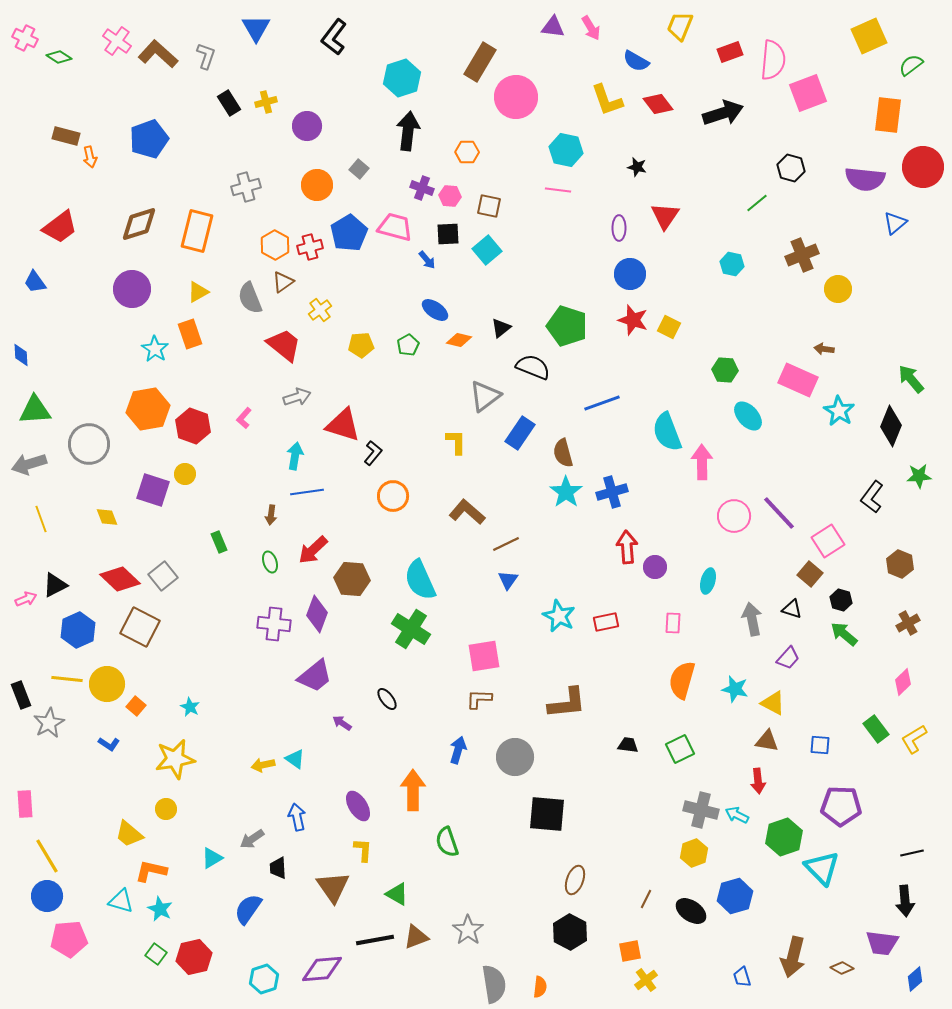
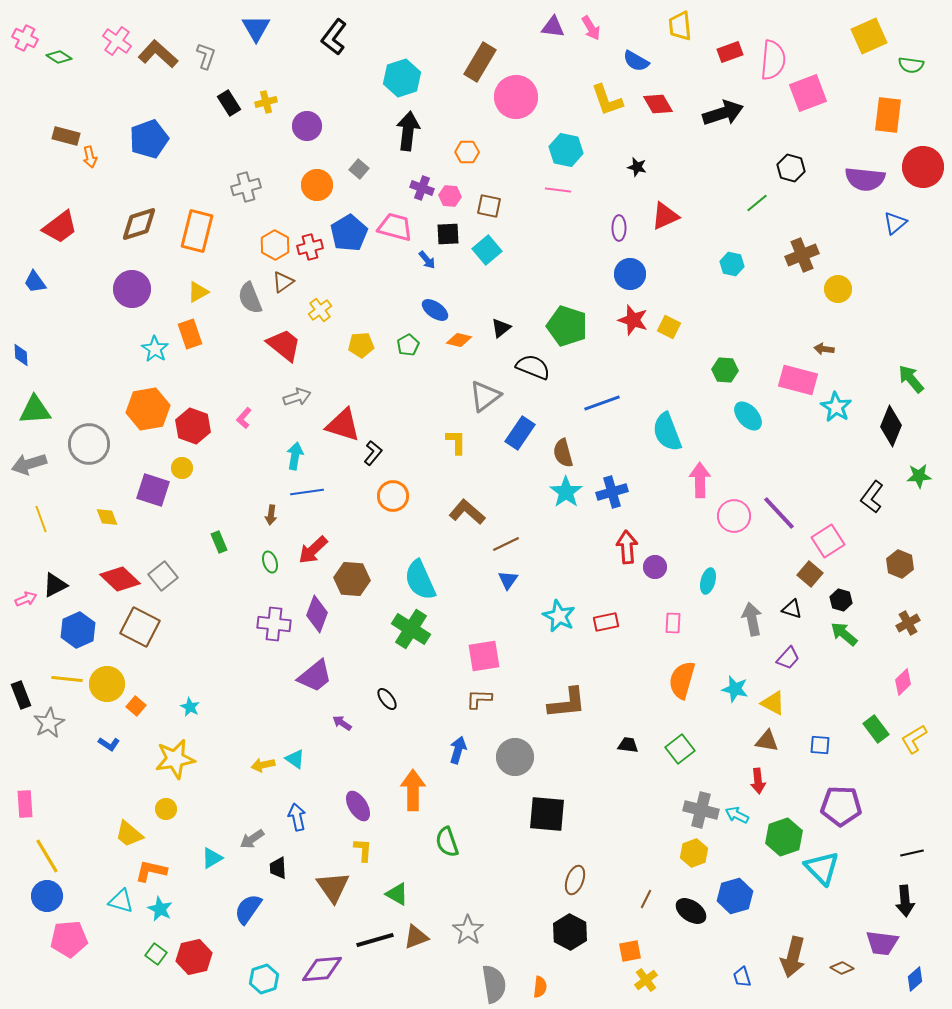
yellow trapezoid at (680, 26): rotated 28 degrees counterclockwise
green semicircle at (911, 65): rotated 135 degrees counterclockwise
red diamond at (658, 104): rotated 8 degrees clockwise
red triangle at (665, 216): rotated 32 degrees clockwise
pink rectangle at (798, 380): rotated 9 degrees counterclockwise
cyan star at (839, 411): moved 3 px left, 4 px up
pink arrow at (702, 462): moved 2 px left, 18 px down
yellow circle at (185, 474): moved 3 px left, 6 px up
green square at (680, 749): rotated 12 degrees counterclockwise
black line at (375, 940): rotated 6 degrees counterclockwise
